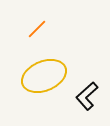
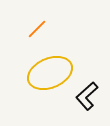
yellow ellipse: moved 6 px right, 3 px up
